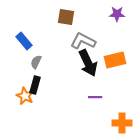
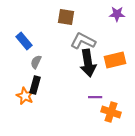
black arrow: rotated 16 degrees clockwise
orange cross: moved 11 px left, 11 px up; rotated 18 degrees clockwise
